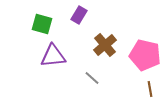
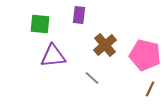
purple rectangle: rotated 24 degrees counterclockwise
green square: moved 2 px left; rotated 10 degrees counterclockwise
brown line: rotated 35 degrees clockwise
